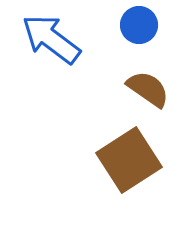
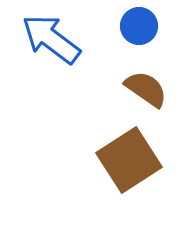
blue circle: moved 1 px down
brown semicircle: moved 2 px left
